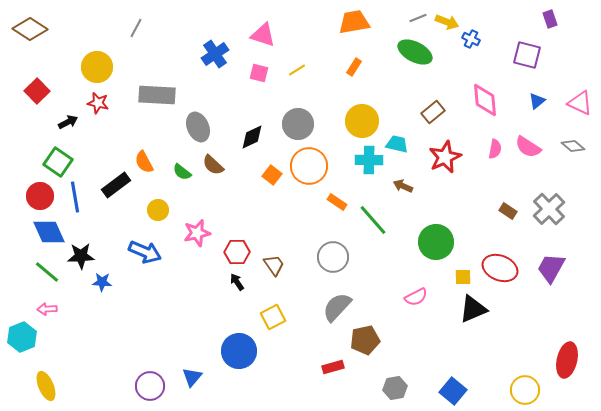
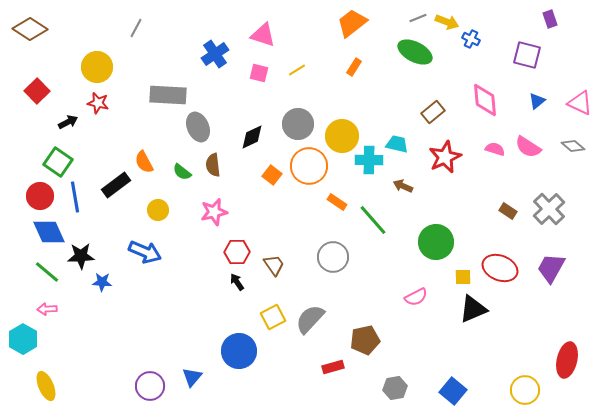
orange trapezoid at (354, 22): moved 2 px left, 1 px down; rotated 28 degrees counterclockwise
gray rectangle at (157, 95): moved 11 px right
yellow circle at (362, 121): moved 20 px left, 15 px down
pink semicircle at (495, 149): rotated 84 degrees counterclockwise
brown semicircle at (213, 165): rotated 40 degrees clockwise
pink star at (197, 233): moved 17 px right, 21 px up
gray semicircle at (337, 307): moved 27 px left, 12 px down
cyan hexagon at (22, 337): moved 1 px right, 2 px down; rotated 8 degrees counterclockwise
